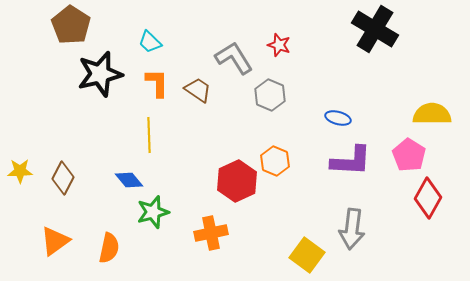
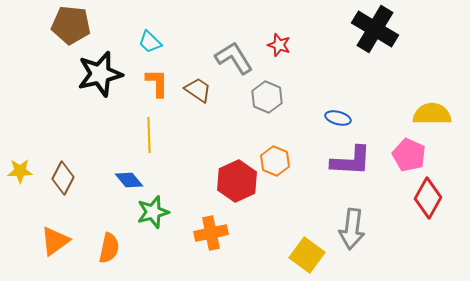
brown pentagon: rotated 27 degrees counterclockwise
gray hexagon: moved 3 px left, 2 px down
pink pentagon: rotated 8 degrees counterclockwise
